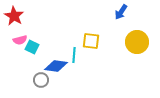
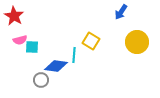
yellow square: rotated 24 degrees clockwise
cyan square: rotated 24 degrees counterclockwise
